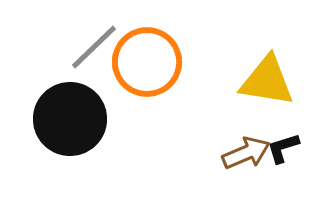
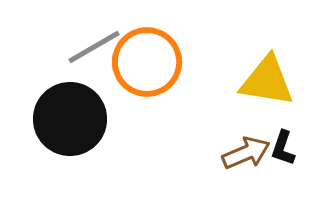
gray line: rotated 14 degrees clockwise
black L-shape: rotated 54 degrees counterclockwise
